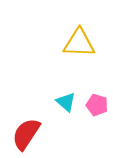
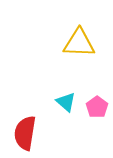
pink pentagon: moved 2 px down; rotated 20 degrees clockwise
red semicircle: moved 1 px left, 1 px up; rotated 24 degrees counterclockwise
